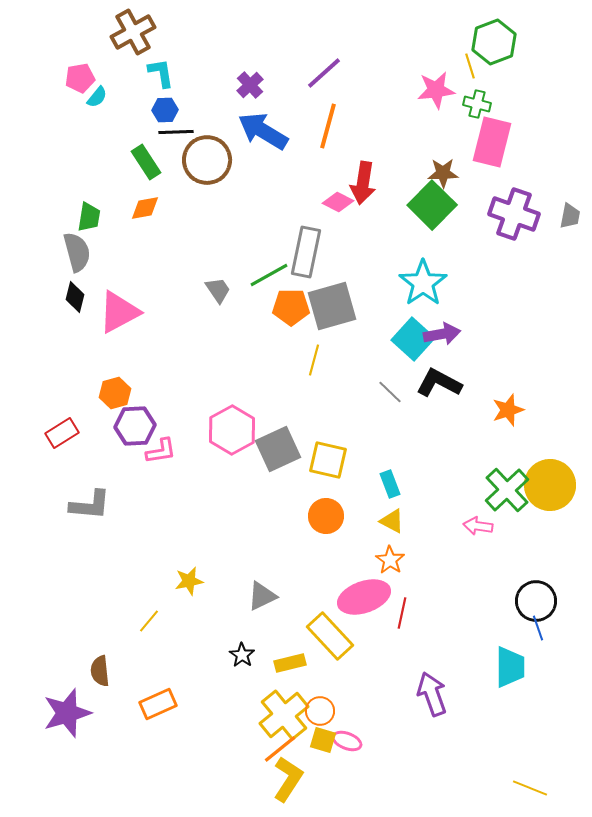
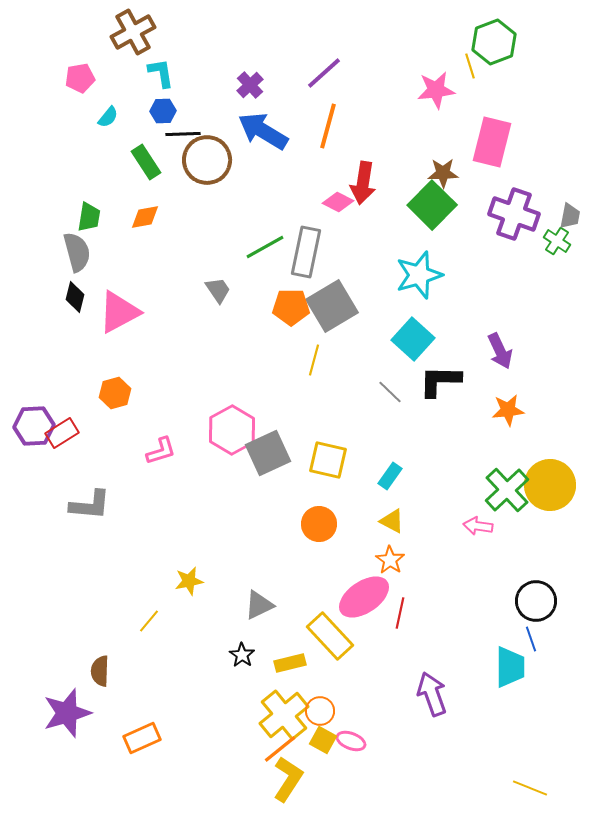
cyan semicircle at (97, 97): moved 11 px right, 20 px down
green cross at (477, 104): moved 80 px right, 137 px down; rotated 20 degrees clockwise
blue hexagon at (165, 110): moved 2 px left, 1 px down
black line at (176, 132): moved 7 px right, 2 px down
orange diamond at (145, 208): moved 9 px down
green line at (269, 275): moved 4 px left, 28 px up
cyan star at (423, 283): moved 4 px left, 8 px up; rotated 18 degrees clockwise
gray square at (332, 306): rotated 15 degrees counterclockwise
purple arrow at (442, 334): moved 58 px right, 17 px down; rotated 75 degrees clockwise
black L-shape at (439, 383): moved 1 px right, 2 px up; rotated 27 degrees counterclockwise
orange star at (508, 410): rotated 12 degrees clockwise
purple hexagon at (135, 426): moved 101 px left
gray square at (278, 449): moved 10 px left, 4 px down
pink L-shape at (161, 451): rotated 8 degrees counterclockwise
cyan rectangle at (390, 484): moved 8 px up; rotated 56 degrees clockwise
orange circle at (326, 516): moved 7 px left, 8 px down
gray triangle at (262, 596): moved 3 px left, 9 px down
pink ellipse at (364, 597): rotated 15 degrees counterclockwise
red line at (402, 613): moved 2 px left
blue line at (538, 628): moved 7 px left, 11 px down
brown semicircle at (100, 671): rotated 8 degrees clockwise
orange rectangle at (158, 704): moved 16 px left, 34 px down
yellow square at (323, 740): rotated 12 degrees clockwise
pink ellipse at (347, 741): moved 4 px right
